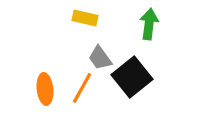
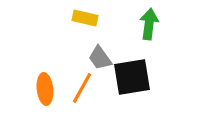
black square: rotated 30 degrees clockwise
